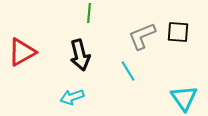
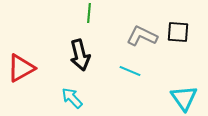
gray L-shape: rotated 48 degrees clockwise
red triangle: moved 1 px left, 16 px down
cyan line: moved 2 px right; rotated 35 degrees counterclockwise
cyan arrow: moved 1 px down; rotated 65 degrees clockwise
